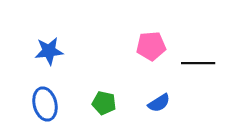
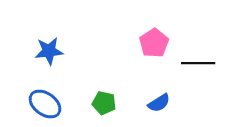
pink pentagon: moved 3 px right, 3 px up; rotated 28 degrees counterclockwise
blue ellipse: rotated 40 degrees counterclockwise
